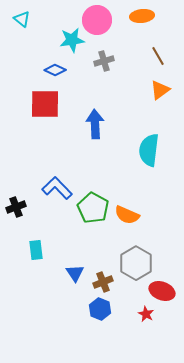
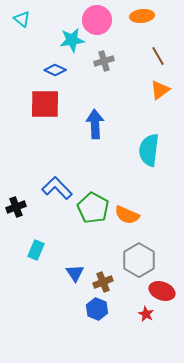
cyan rectangle: rotated 30 degrees clockwise
gray hexagon: moved 3 px right, 3 px up
blue hexagon: moved 3 px left
